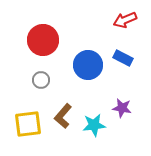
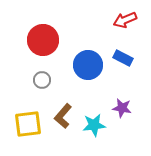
gray circle: moved 1 px right
